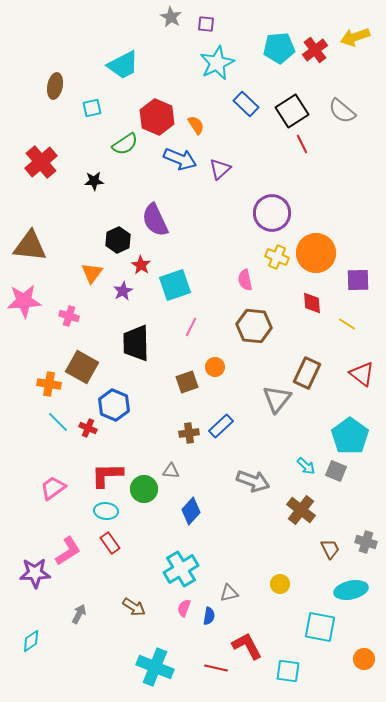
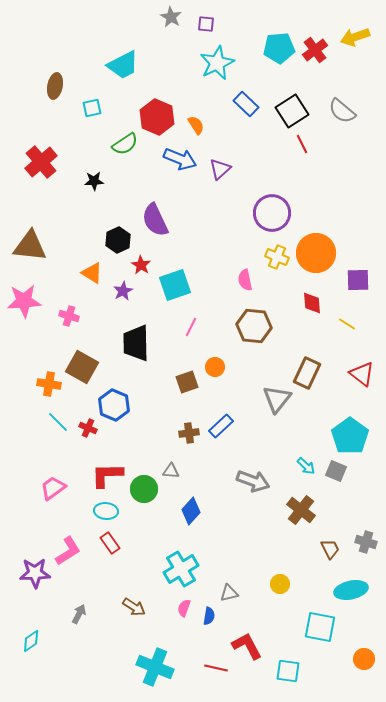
orange triangle at (92, 273): rotated 35 degrees counterclockwise
